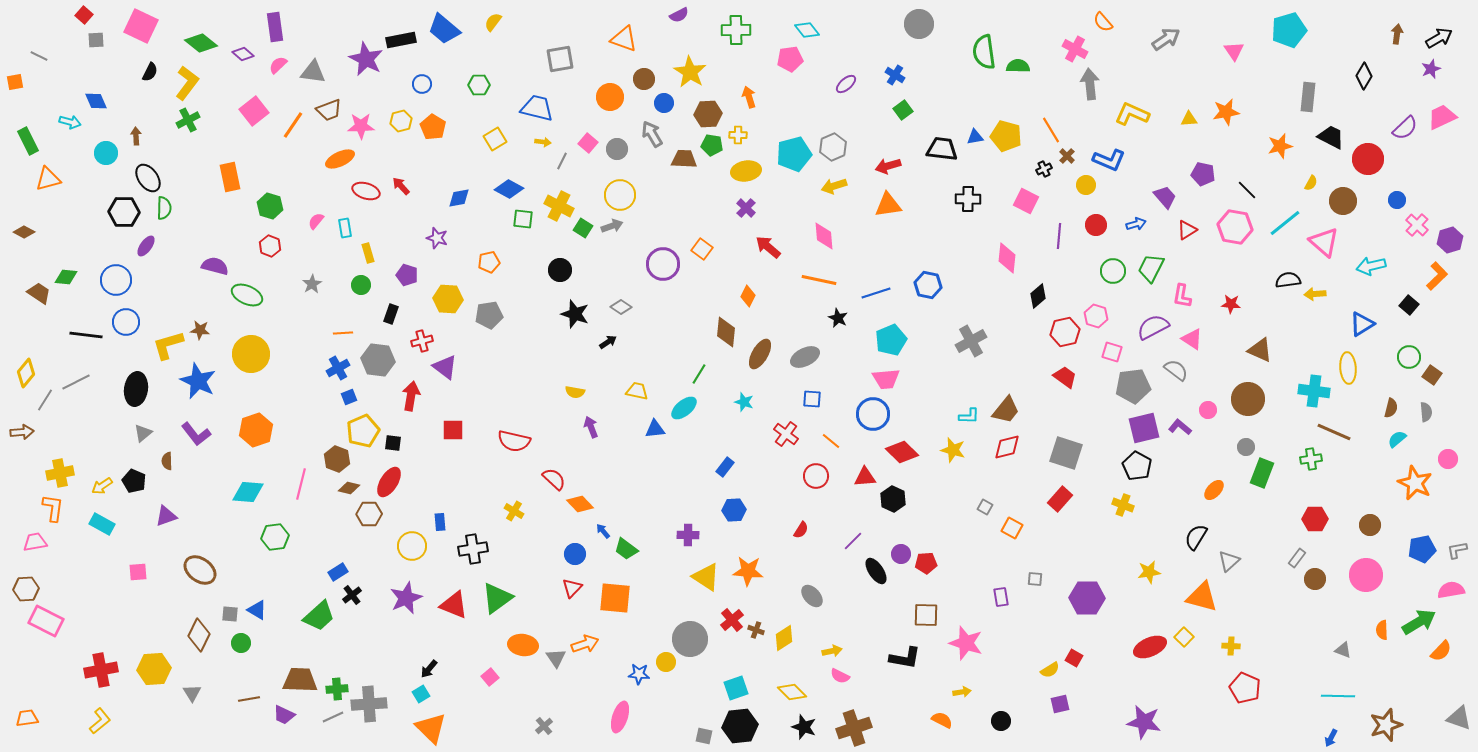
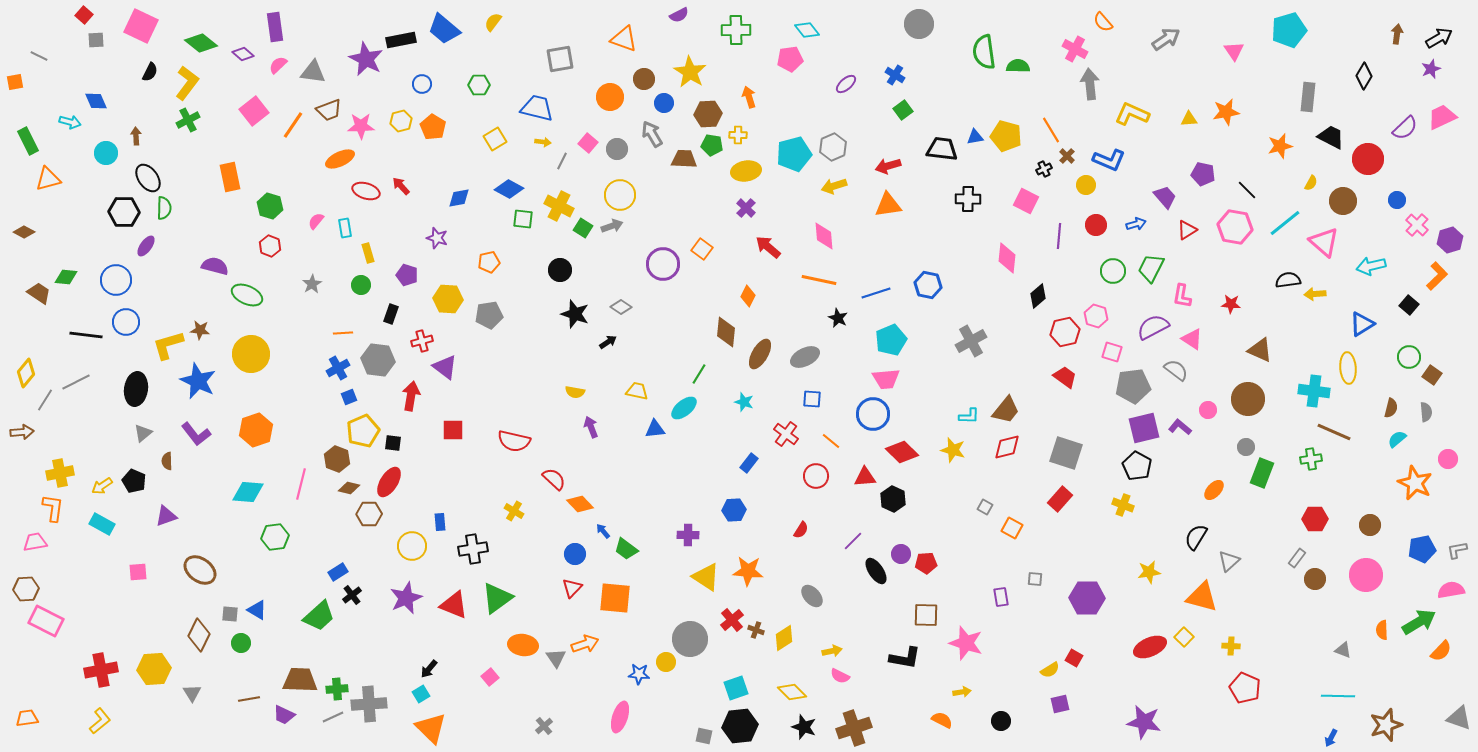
blue rectangle at (725, 467): moved 24 px right, 4 px up
